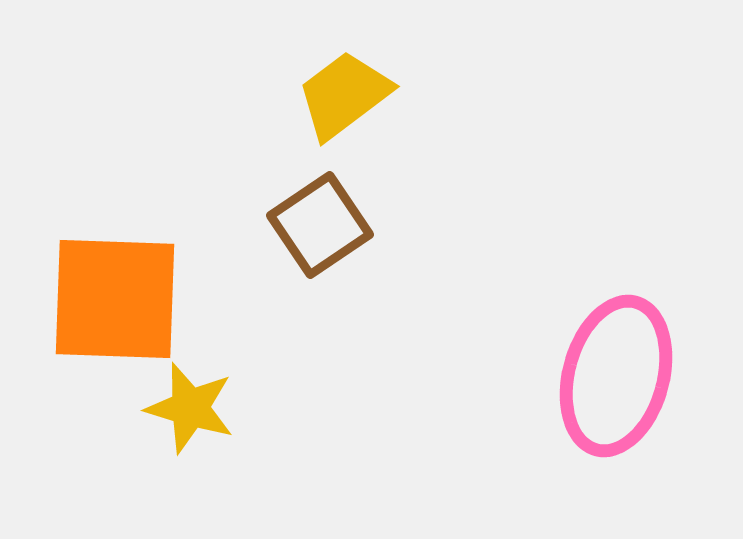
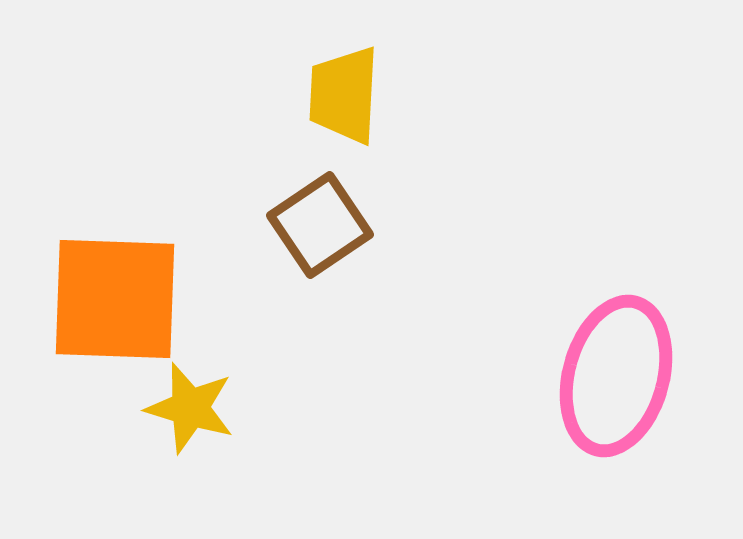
yellow trapezoid: rotated 50 degrees counterclockwise
